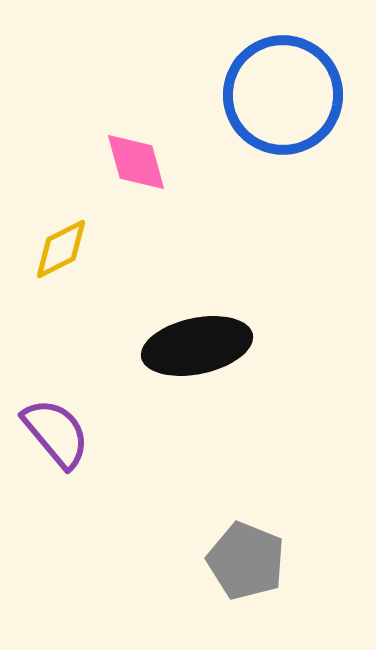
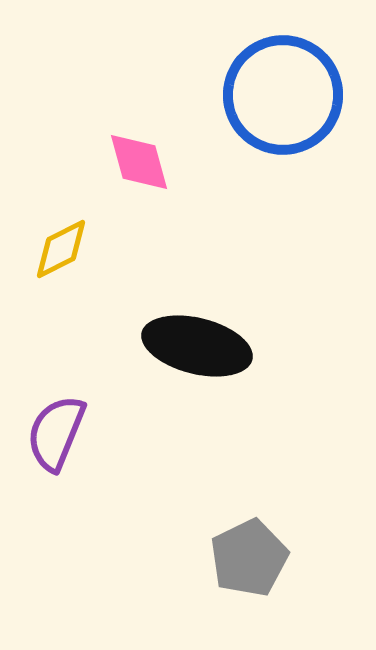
pink diamond: moved 3 px right
black ellipse: rotated 26 degrees clockwise
purple semicircle: rotated 118 degrees counterclockwise
gray pentagon: moved 3 px right, 3 px up; rotated 24 degrees clockwise
